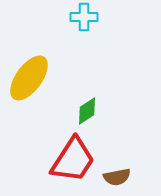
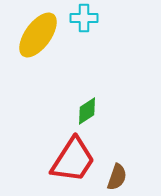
cyan cross: moved 1 px down
yellow ellipse: moved 9 px right, 43 px up
brown semicircle: rotated 60 degrees counterclockwise
